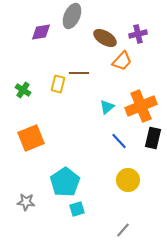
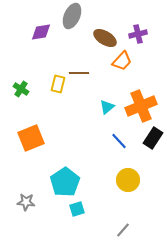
green cross: moved 2 px left, 1 px up
black rectangle: rotated 20 degrees clockwise
